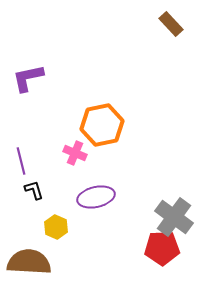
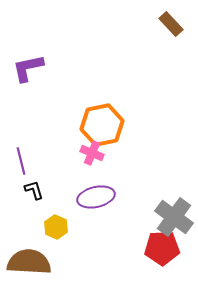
purple L-shape: moved 10 px up
pink cross: moved 17 px right
